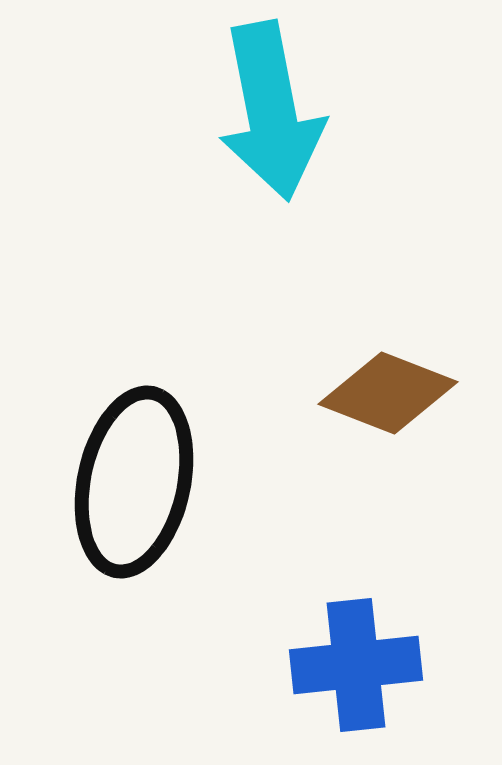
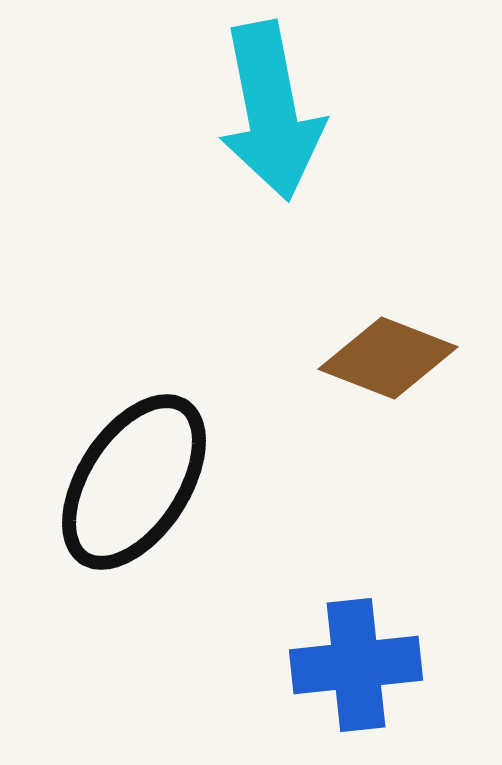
brown diamond: moved 35 px up
black ellipse: rotated 21 degrees clockwise
